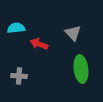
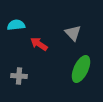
cyan semicircle: moved 3 px up
red arrow: rotated 12 degrees clockwise
green ellipse: rotated 32 degrees clockwise
